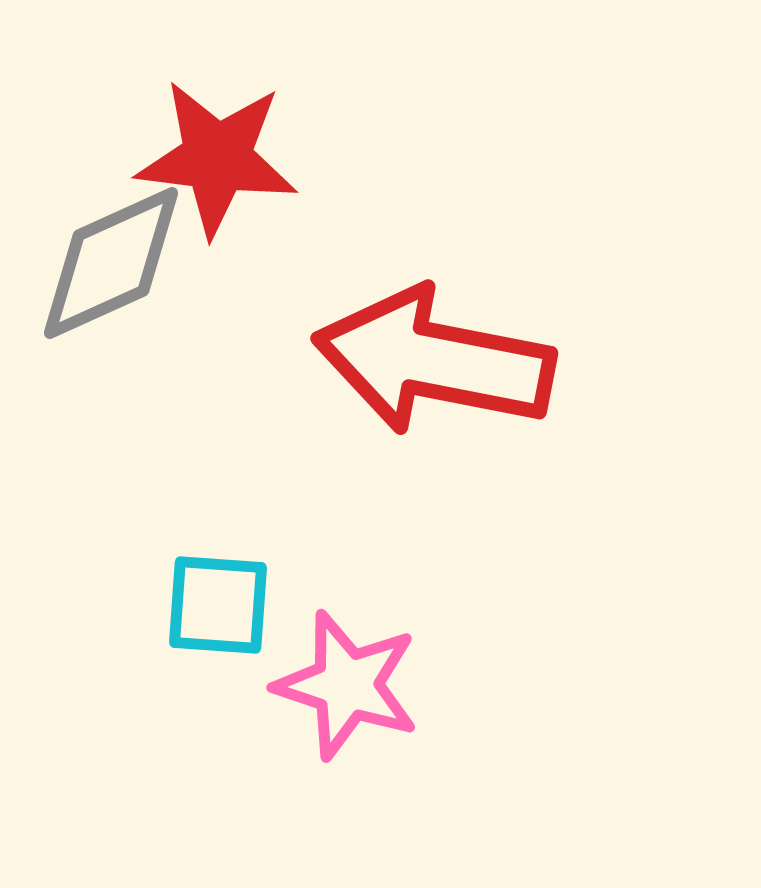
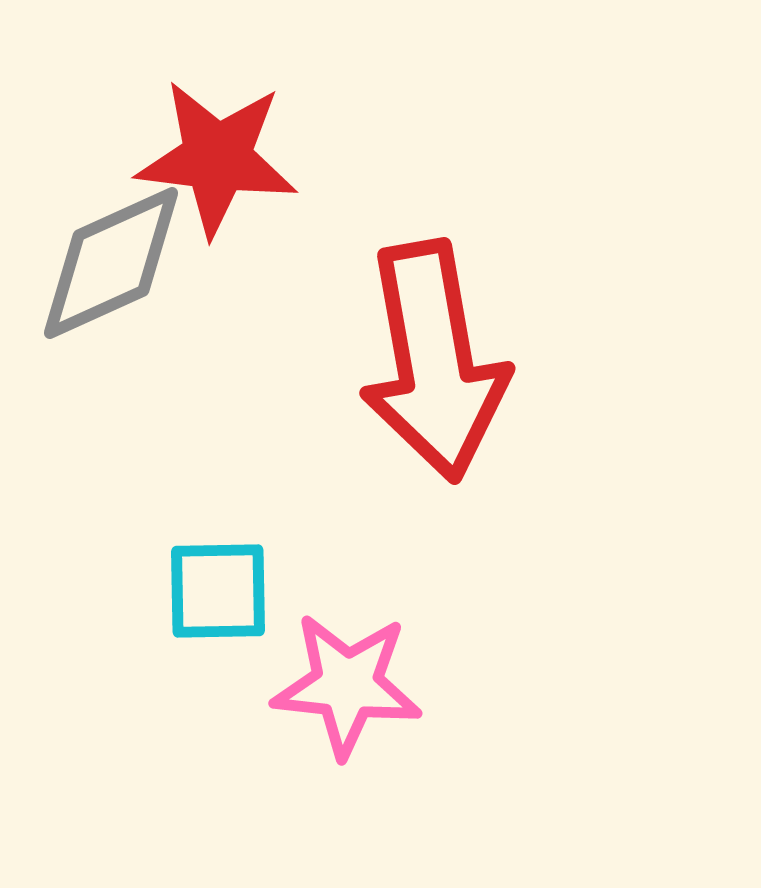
red arrow: rotated 111 degrees counterclockwise
cyan square: moved 14 px up; rotated 5 degrees counterclockwise
pink star: rotated 12 degrees counterclockwise
